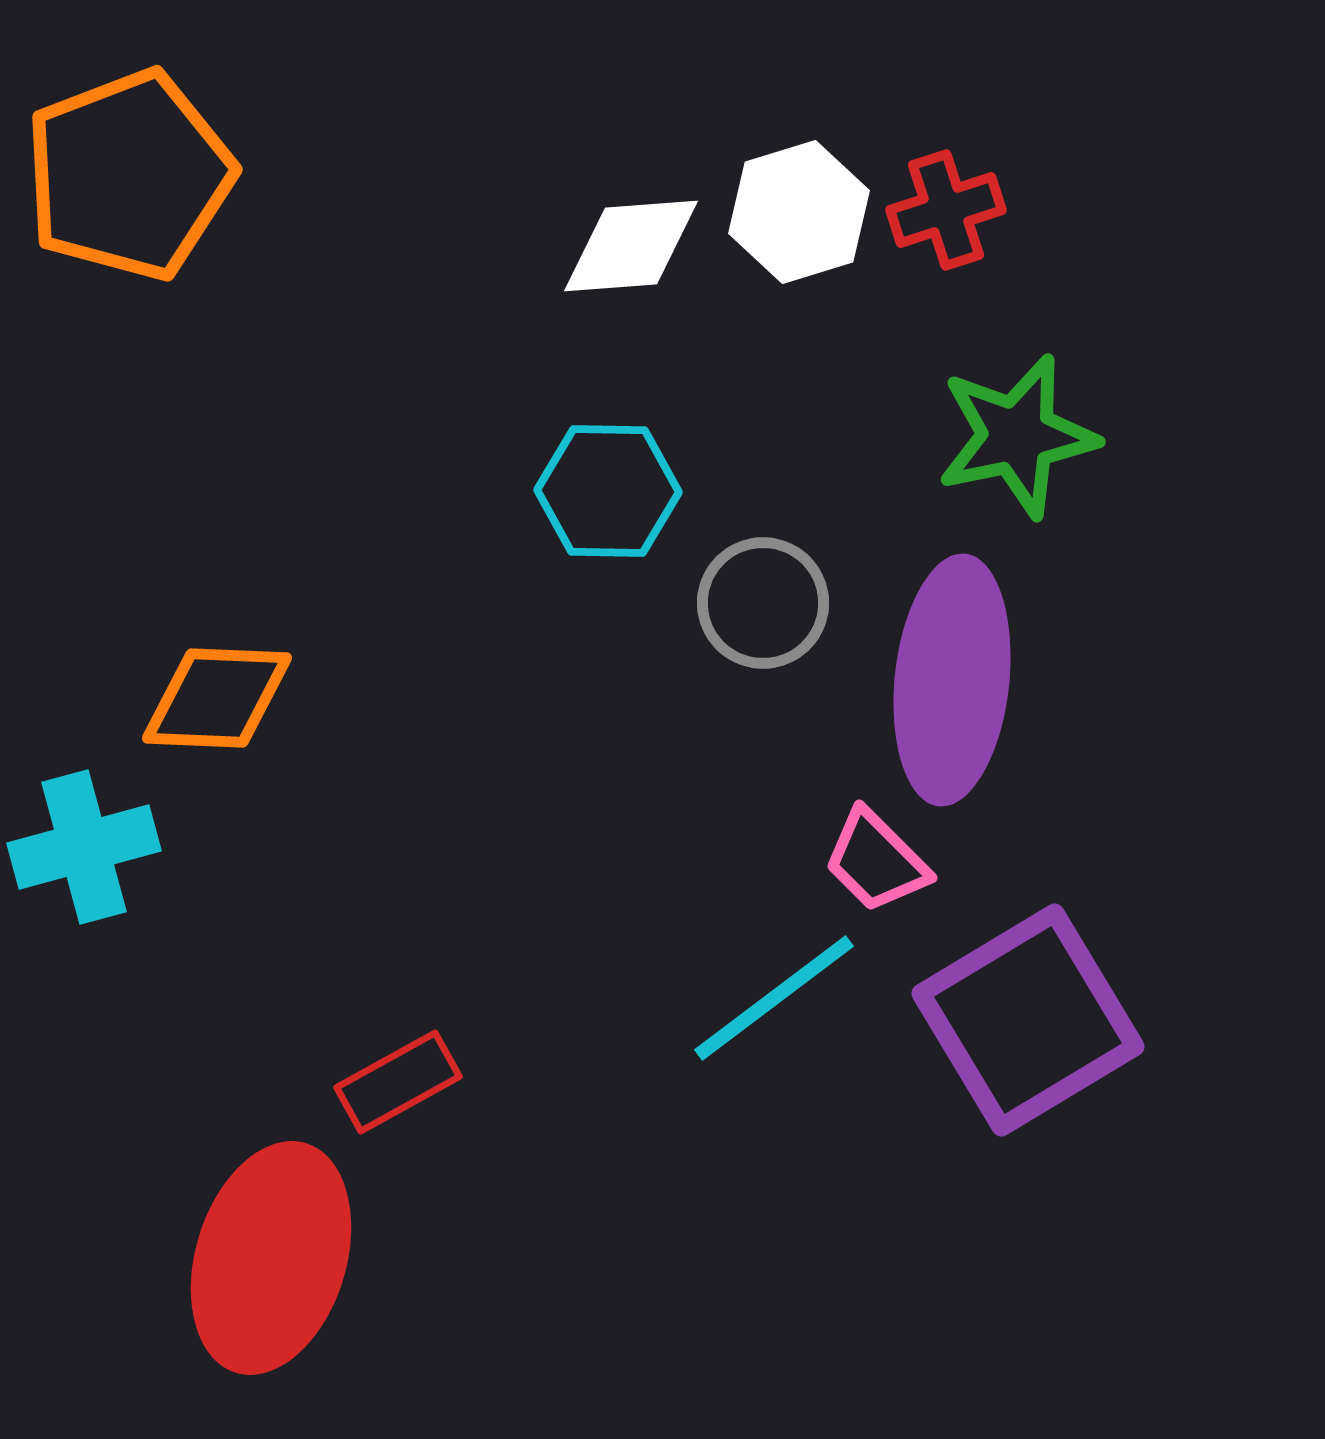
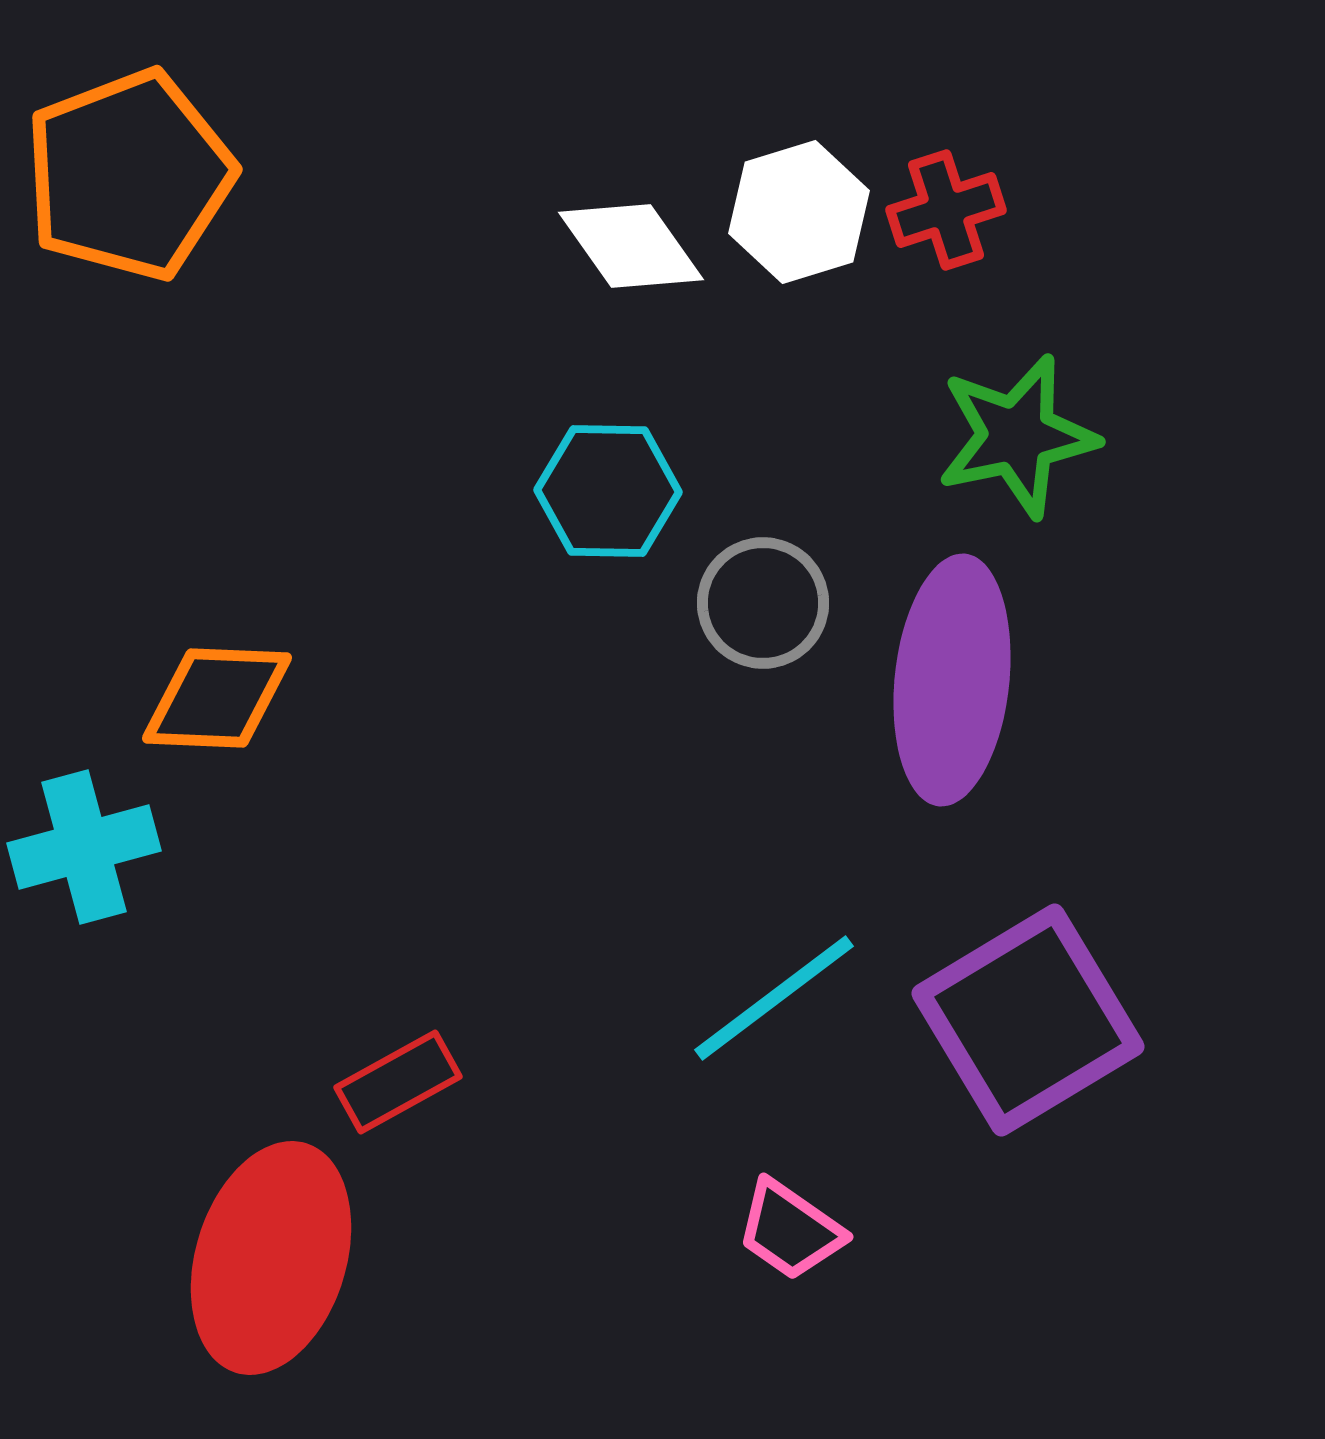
white diamond: rotated 59 degrees clockwise
pink trapezoid: moved 86 px left, 369 px down; rotated 10 degrees counterclockwise
